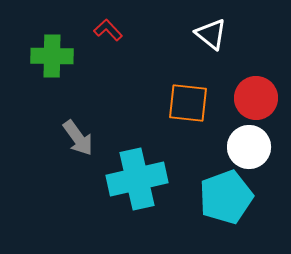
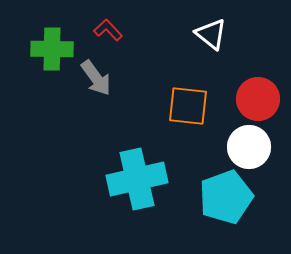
green cross: moved 7 px up
red circle: moved 2 px right, 1 px down
orange square: moved 3 px down
gray arrow: moved 18 px right, 60 px up
